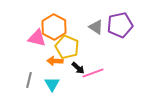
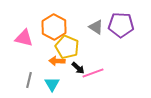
purple pentagon: moved 1 px right; rotated 15 degrees clockwise
pink triangle: moved 13 px left
orange arrow: moved 2 px right
